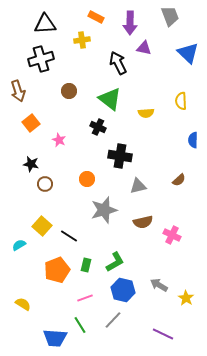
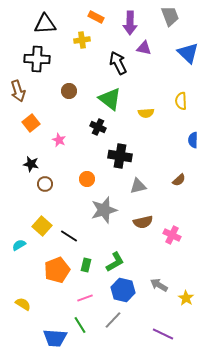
black cross at (41, 59): moved 4 px left; rotated 20 degrees clockwise
